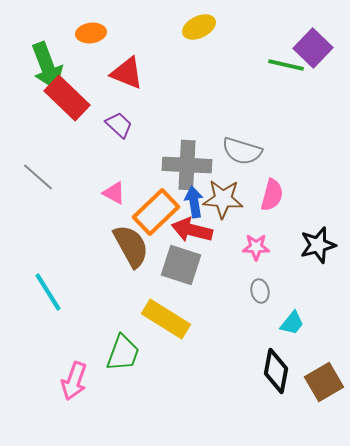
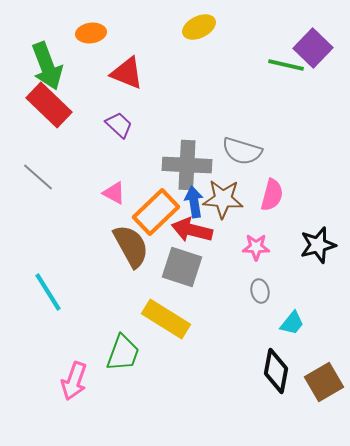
red rectangle: moved 18 px left, 7 px down
gray square: moved 1 px right, 2 px down
